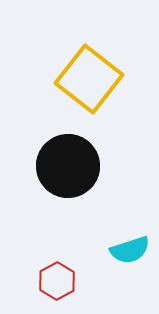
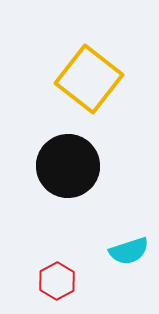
cyan semicircle: moved 1 px left, 1 px down
